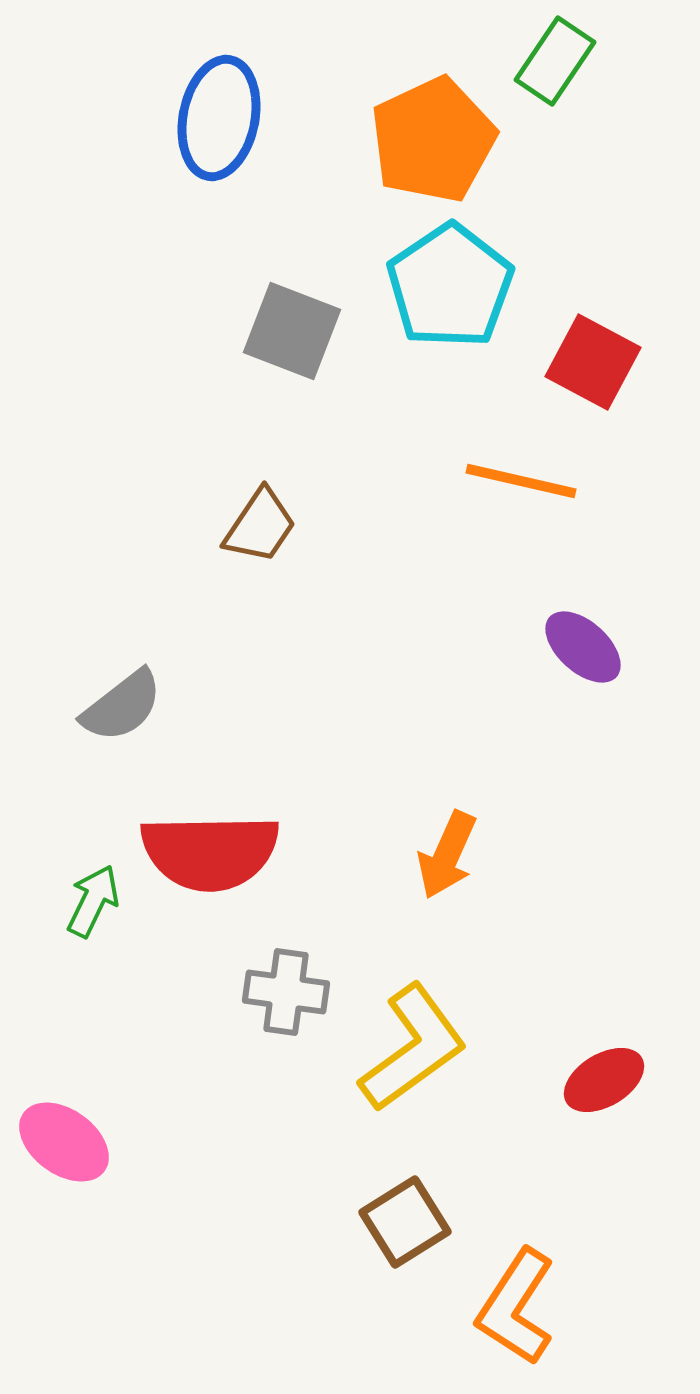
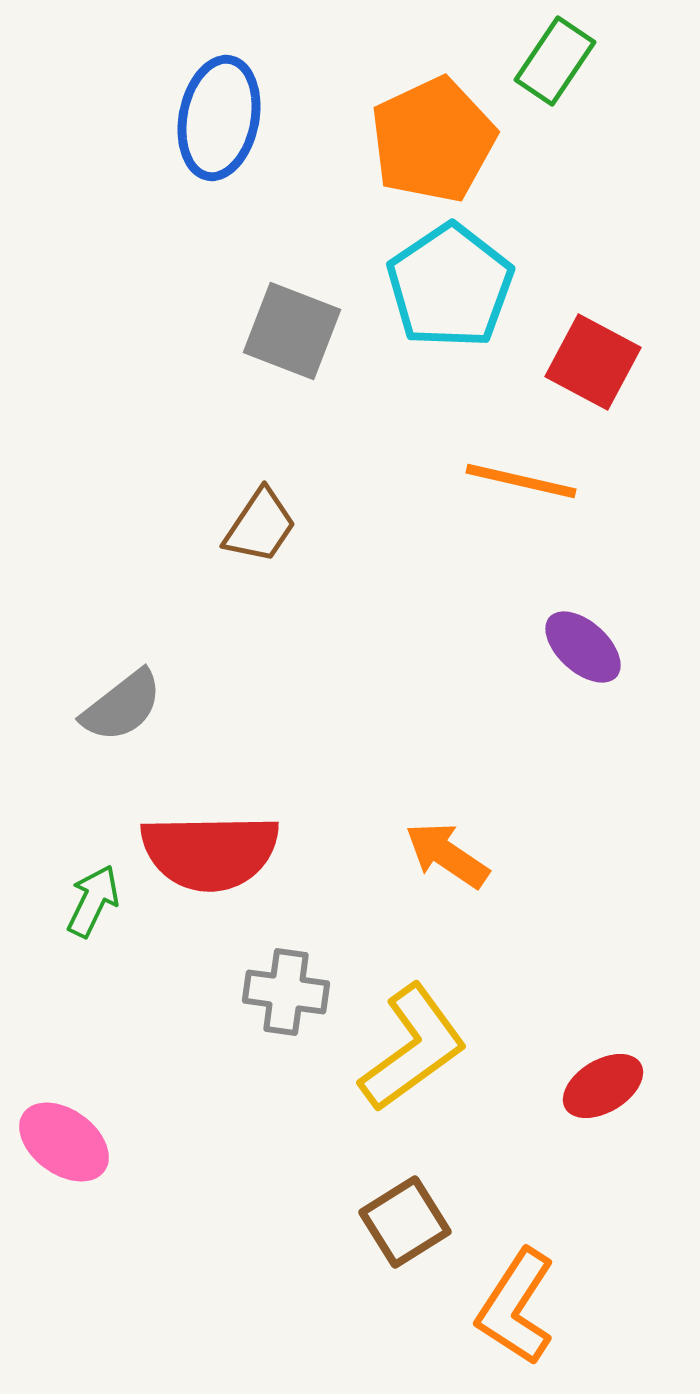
orange arrow: rotated 100 degrees clockwise
red ellipse: moved 1 px left, 6 px down
